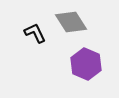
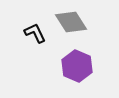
purple hexagon: moved 9 px left, 2 px down
